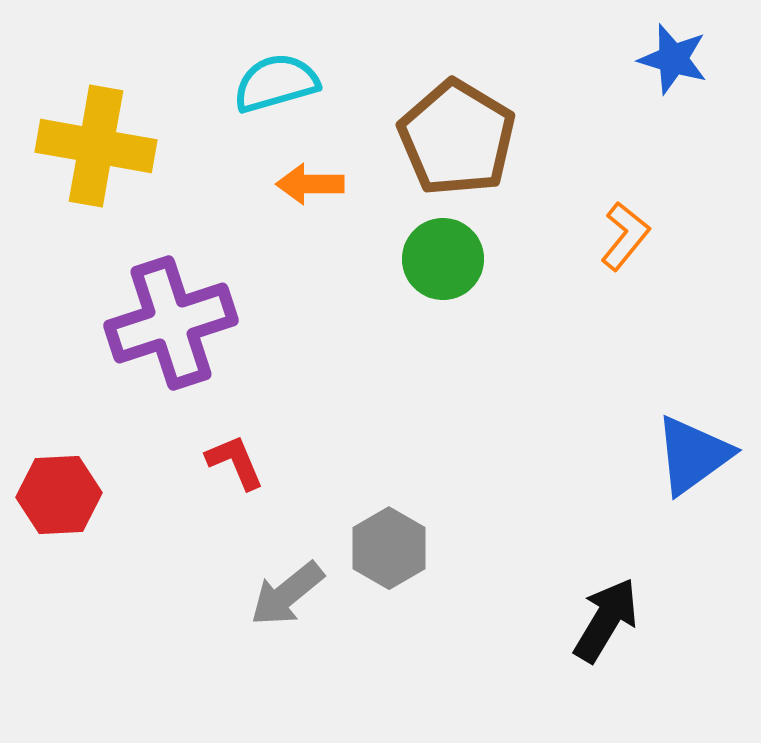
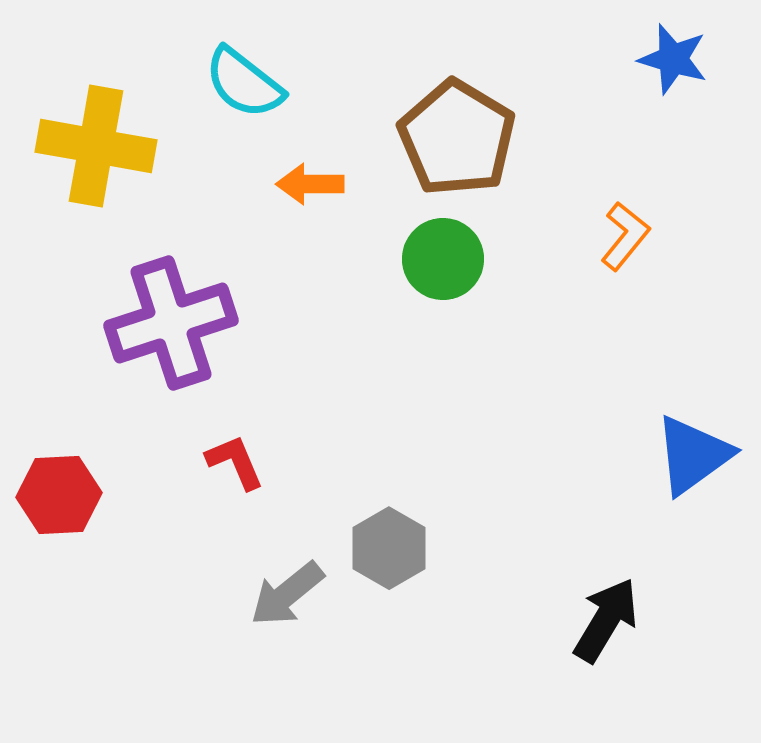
cyan semicircle: moved 32 px left; rotated 126 degrees counterclockwise
